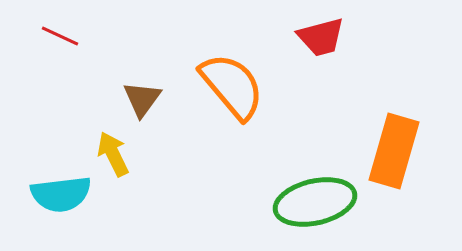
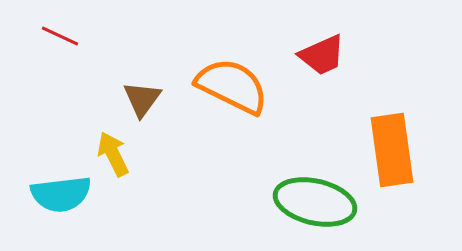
red trapezoid: moved 1 px right, 18 px down; rotated 9 degrees counterclockwise
orange semicircle: rotated 24 degrees counterclockwise
orange rectangle: moved 2 px left, 1 px up; rotated 24 degrees counterclockwise
green ellipse: rotated 26 degrees clockwise
